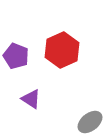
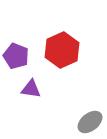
purple triangle: moved 10 px up; rotated 25 degrees counterclockwise
